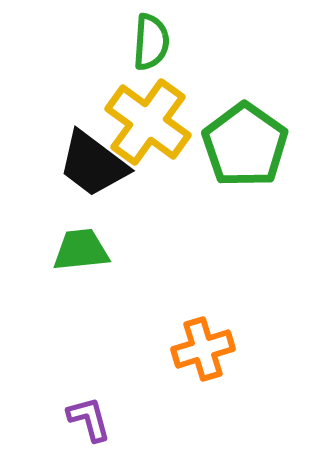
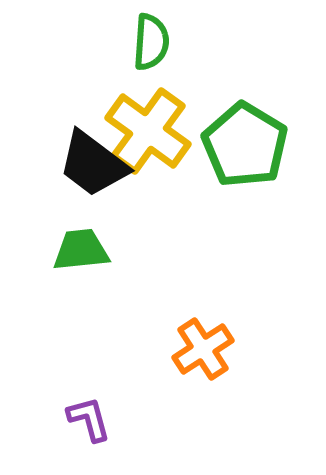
yellow cross: moved 9 px down
green pentagon: rotated 4 degrees counterclockwise
orange cross: rotated 16 degrees counterclockwise
